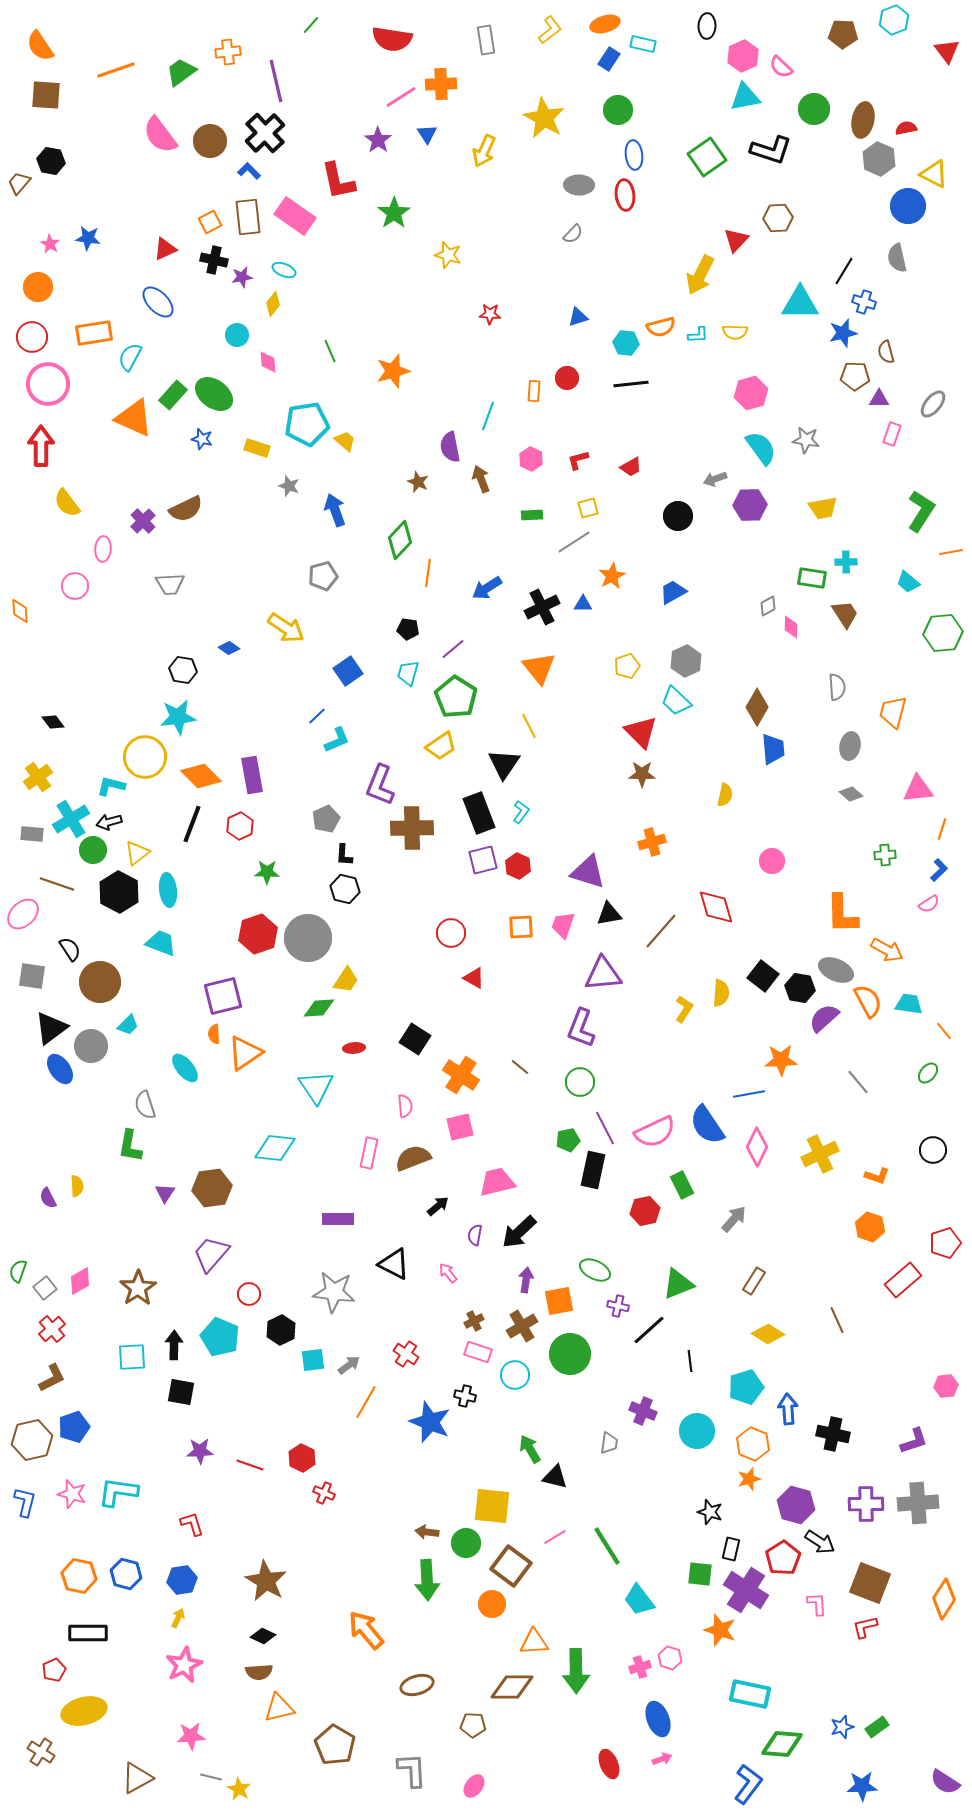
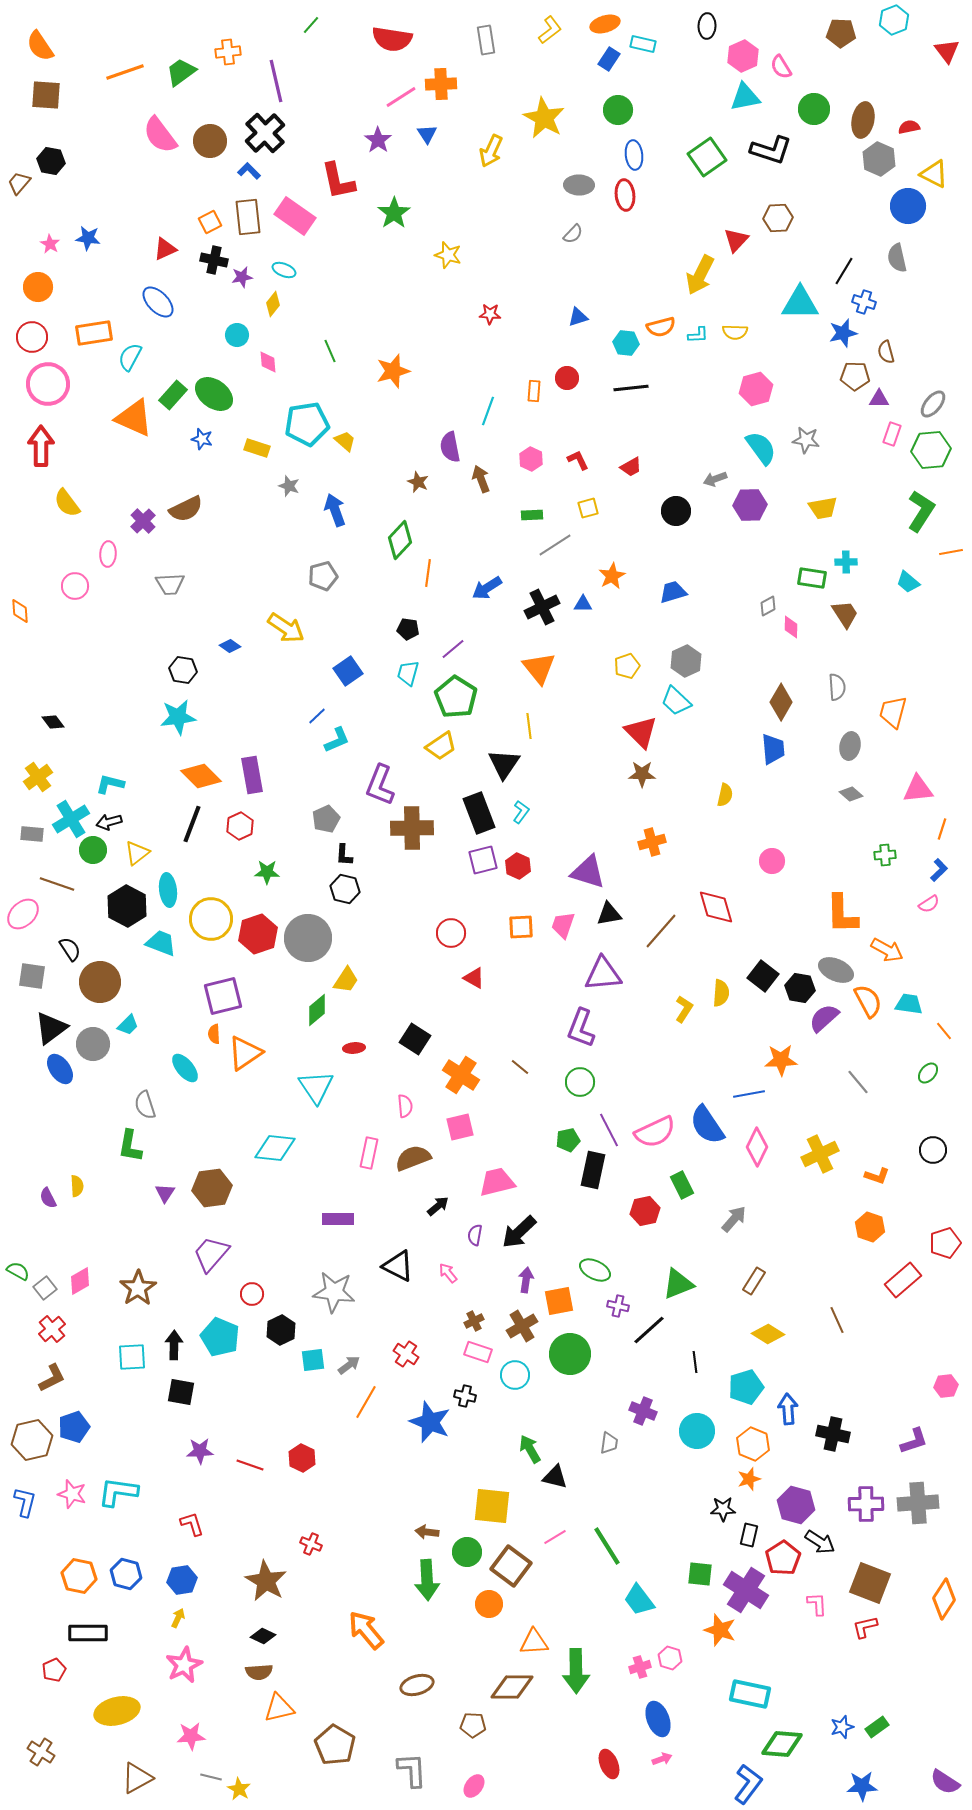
brown pentagon at (843, 34): moved 2 px left, 1 px up
pink semicircle at (781, 67): rotated 15 degrees clockwise
orange line at (116, 70): moved 9 px right, 2 px down
red semicircle at (906, 128): moved 3 px right, 1 px up
yellow arrow at (484, 151): moved 7 px right
black line at (631, 384): moved 4 px down
pink hexagon at (751, 393): moved 5 px right, 4 px up
cyan line at (488, 416): moved 5 px up
red L-shape at (578, 460): rotated 80 degrees clockwise
black circle at (678, 516): moved 2 px left, 5 px up
gray line at (574, 542): moved 19 px left, 3 px down
pink ellipse at (103, 549): moved 5 px right, 5 px down
blue trapezoid at (673, 592): rotated 12 degrees clockwise
green hexagon at (943, 633): moved 12 px left, 183 px up
blue diamond at (229, 648): moved 1 px right, 2 px up
brown diamond at (757, 707): moved 24 px right, 5 px up
yellow line at (529, 726): rotated 20 degrees clockwise
yellow circle at (145, 757): moved 66 px right, 162 px down
cyan L-shape at (111, 786): moved 1 px left, 2 px up
black hexagon at (119, 892): moved 8 px right, 14 px down
green diamond at (319, 1008): moved 2 px left, 2 px down; rotated 36 degrees counterclockwise
gray circle at (91, 1046): moved 2 px right, 2 px up
purple line at (605, 1128): moved 4 px right, 2 px down
black triangle at (394, 1264): moved 4 px right, 2 px down
green semicircle at (18, 1271): rotated 100 degrees clockwise
red circle at (249, 1294): moved 3 px right
black line at (690, 1361): moved 5 px right, 1 px down
red cross at (324, 1493): moved 13 px left, 51 px down
black star at (710, 1512): moved 13 px right, 3 px up; rotated 20 degrees counterclockwise
green circle at (466, 1543): moved 1 px right, 9 px down
black rectangle at (731, 1549): moved 18 px right, 14 px up
orange circle at (492, 1604): moved 3 px left
yellow ellipse at (84, 1711): moved 33 px right
